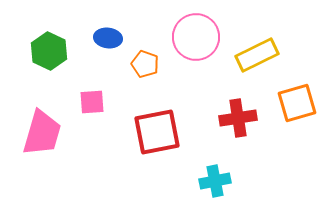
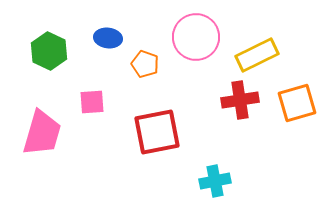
red cross: moved 2 px right, 18 px up
